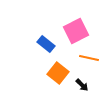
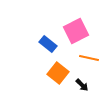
blue rectangle: moved 2 px right
